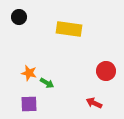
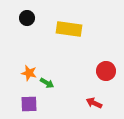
black circle: moved 8 px right, 1 px down
